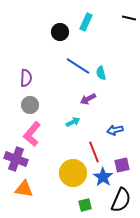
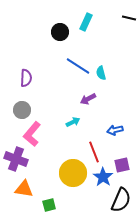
gray circle: moved 8 px left, 5 px down
green square: moved 36 px left
